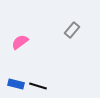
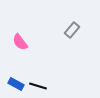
pink semicircle: rotated 90 degrees counterclockwise
blue rectangle: rotated 14 degrees clockwise
